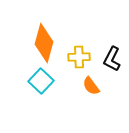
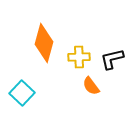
black L-shape: rotated 50 degrees clockwise
cyan square: moved 19 px left, 12 px down
